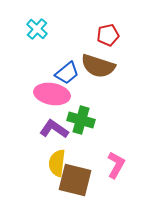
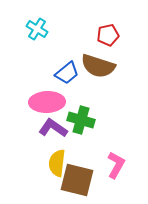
cyan cross: rotated 10 degrees counterclockwise
pink ellipse: moved 5 px left, 8 px down; rotated 12 degrees counterclockwise
purple L-shape: moved 1 px left, 1 px up
brown square: moved 2 px right
